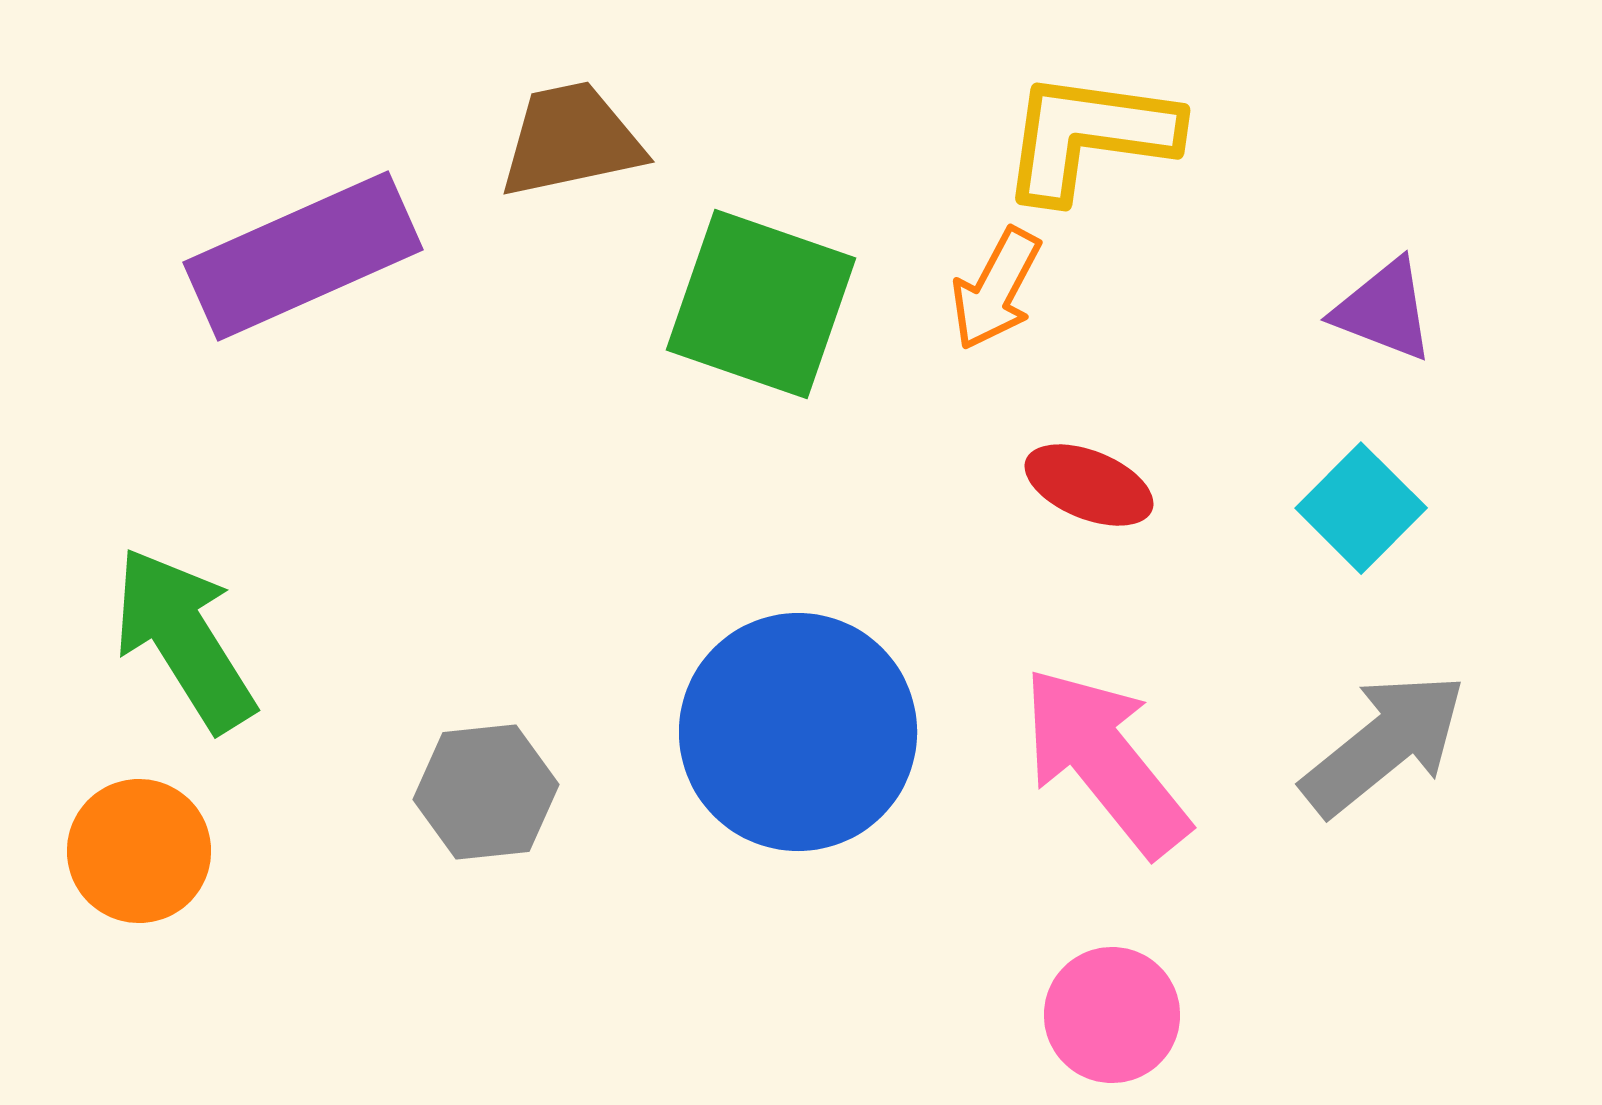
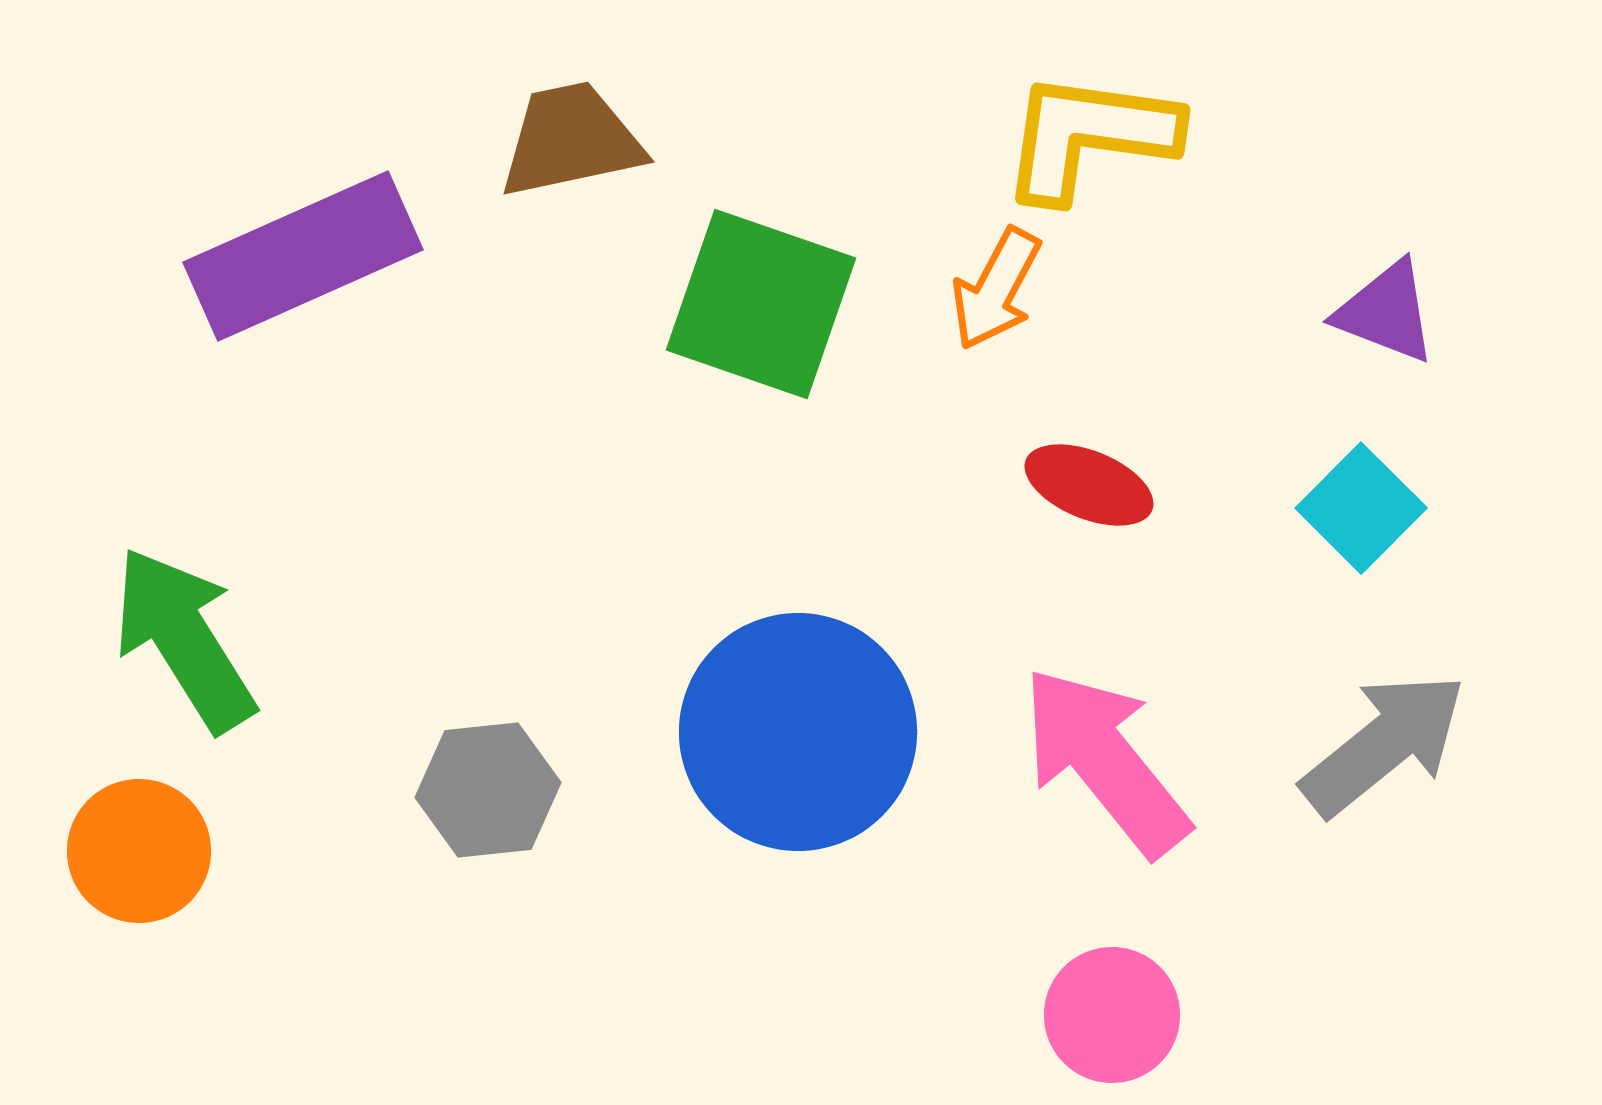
purple triangle: moved 2 px right, 2 px down
gray hexagon: moved 2 px right, 2 px up
